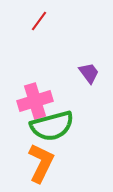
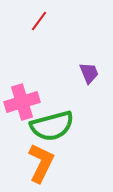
purple trapezoid: rotated 15 degrees clockwise
pink cross: moved 13 px left, 1 px down
